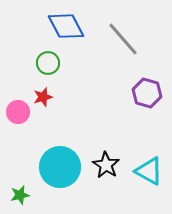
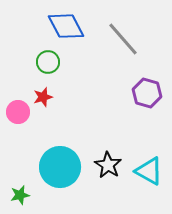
green circle: moved 1 px up
black star: moved 2 px right
